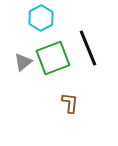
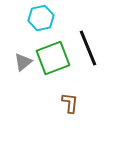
cyan hexagon: rotated 15 degrees clockwise
